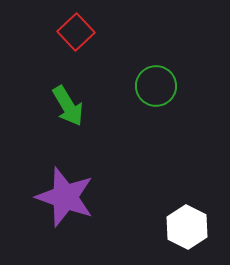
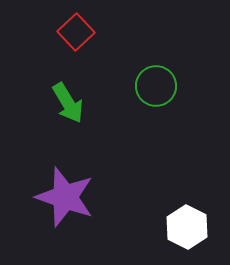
green arrow: moved 3 px up
